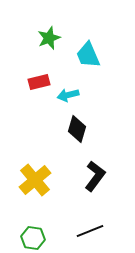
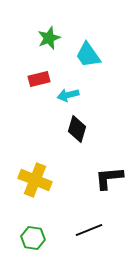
cyan trapezoid: rotated 12 degrees counterclockwise
red rectangle: moved 3 px up
black L-shape: moved 14 px right, 2 px down; rotated 132 degrees counterclockwise
yellow cross: rotated 28 degrees counterclockwise
black line: moved 1 px left, 1 px up
